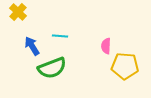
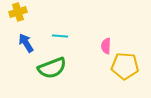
yellow cross: rotated 30 degrees clockwise
blue arrow: moved 6 px left, 3 px up
